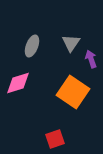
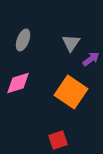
gray ellipse: moved 9 px left, 6 px up
purple arrow: rotated 72 degrees clockwise
orange square: moved 2 px left
red square: moved 3 px right, 1 px down
